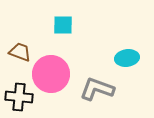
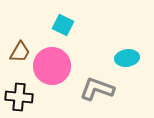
cyan square: rotated 25 degrees clockwise
brown trapezoid: rotated 100 degrees clockwise
pink circle: moved 1 px right, 8 px up
